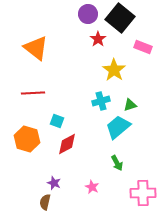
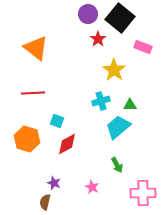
green triangle: rotated 16 degrees clockwise
green arrow: moved 2 px down
